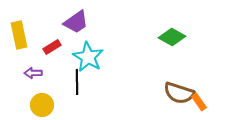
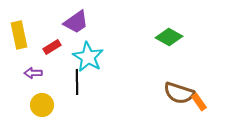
green diamond: moved 3 px left
